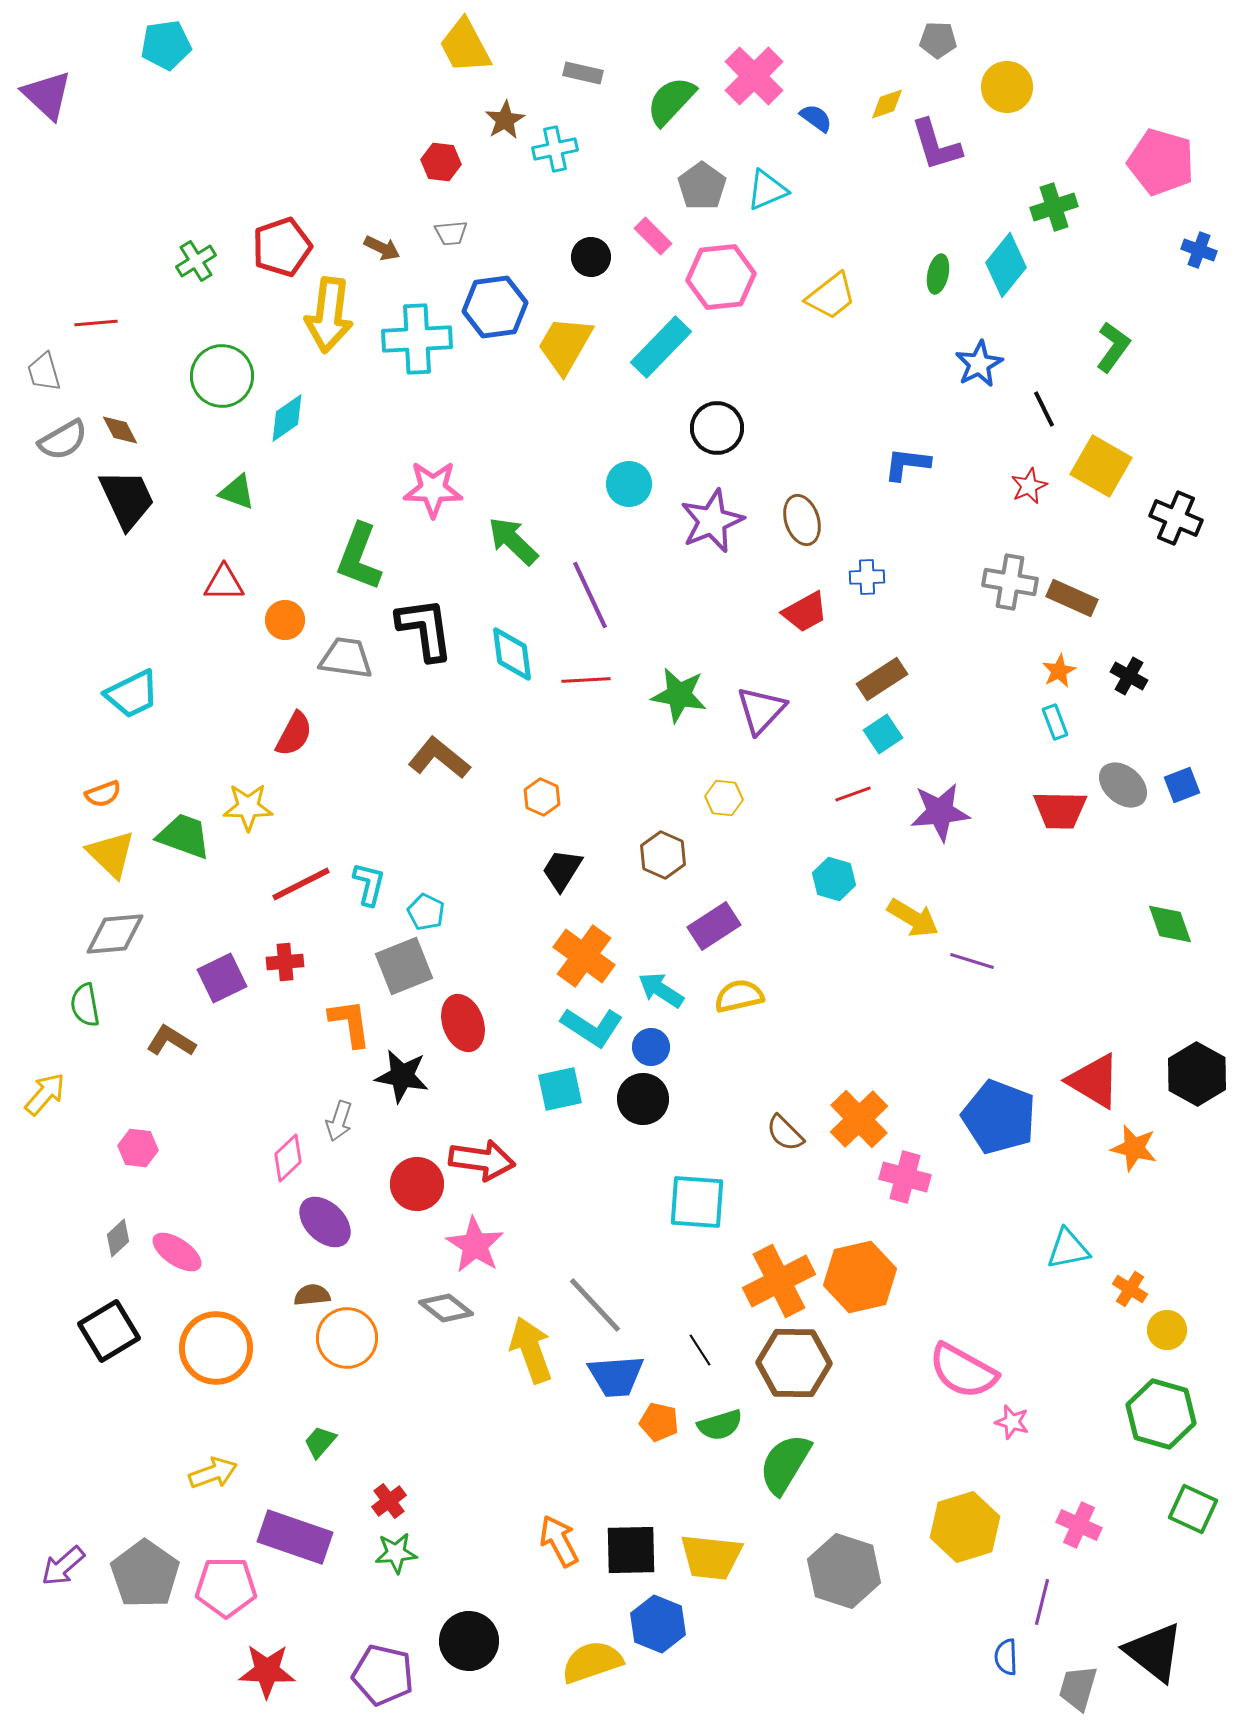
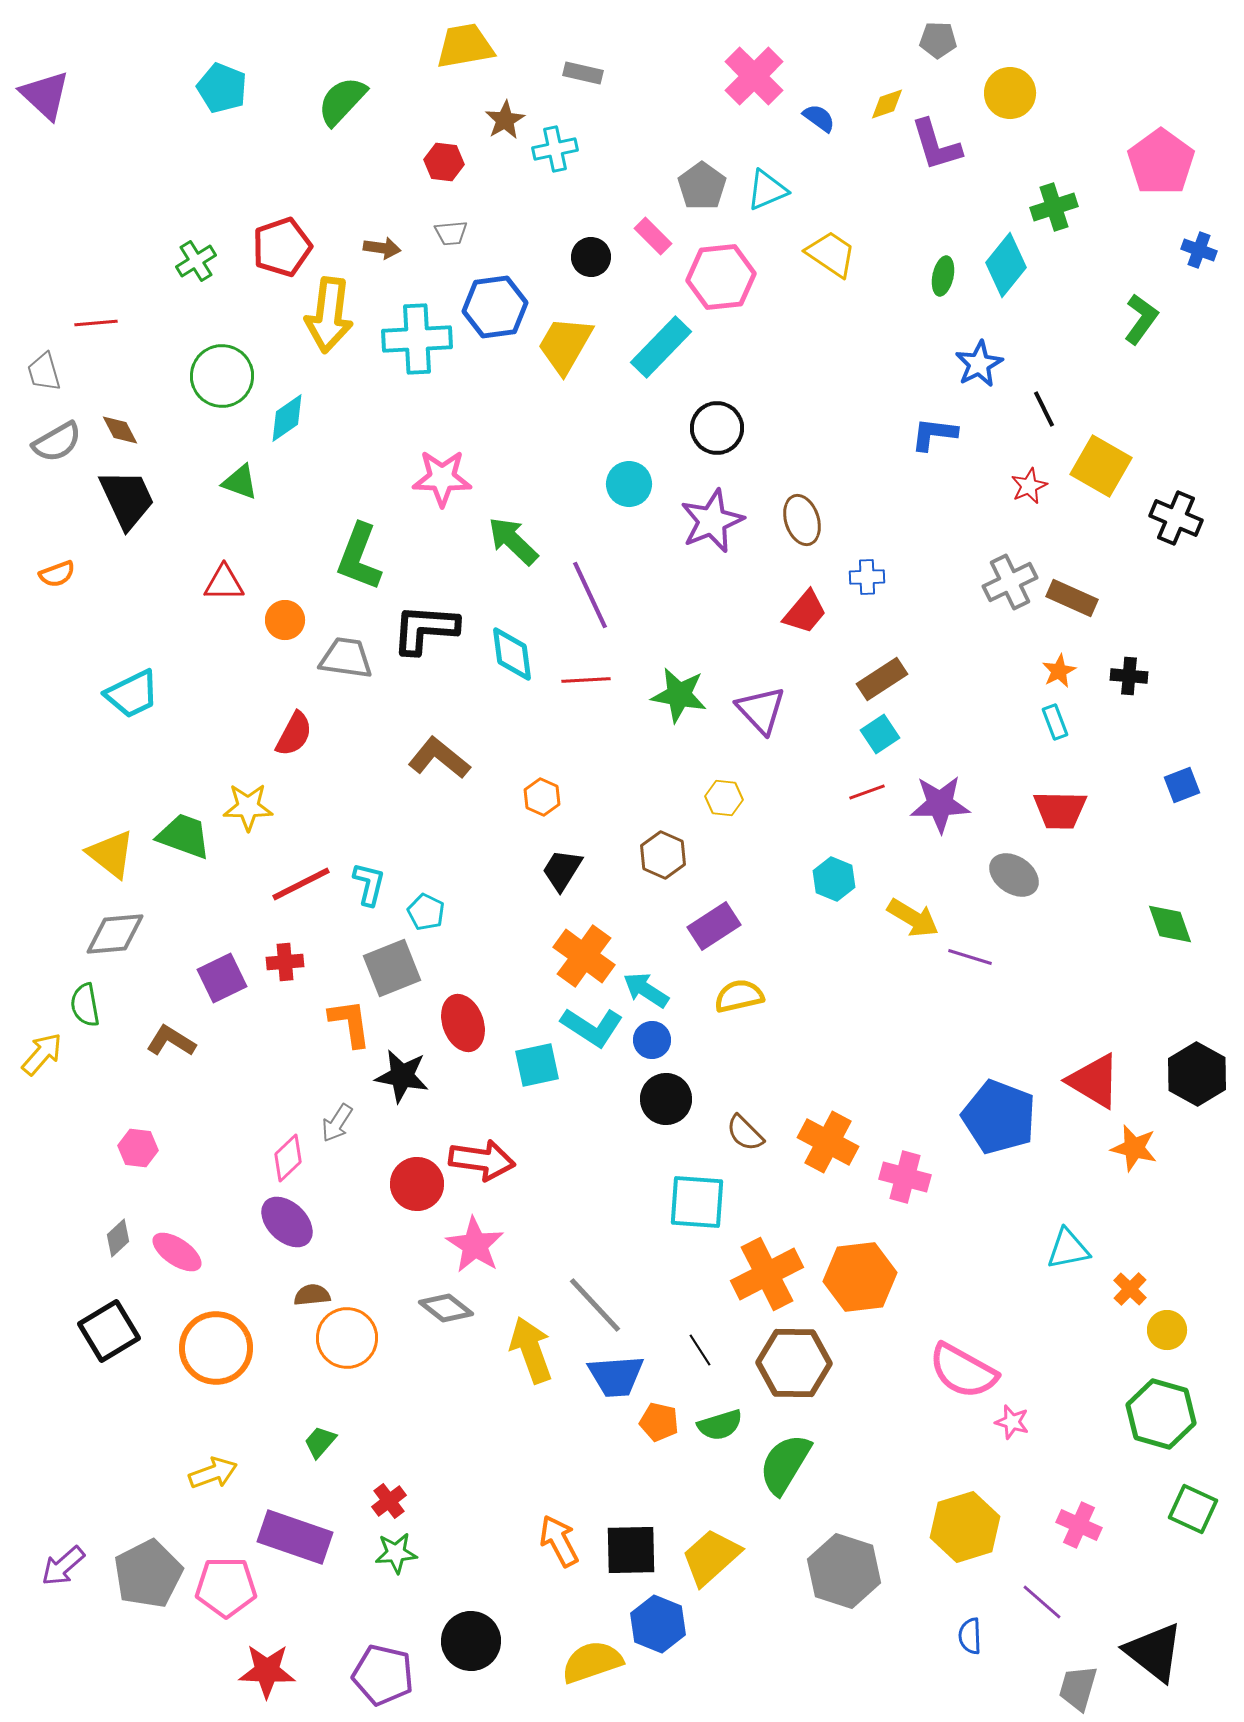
cyan pentagon at (166, 45): moved 56 px right, 43 px down; rotated 30 degrees clockwise
yellow trapezoid at (465, 46): rotated 108 degrees clockwise
yellow circle at (1007, 87): moved 3 px right, 6 px down
purple triangle at (47, 95): moved 2 px left
green semicircle at (671, 101): moved 329 px left
blue semicircle at (816, 118): moved 3 px right
red hexagon at (441, 162): moved 3 px right
pink pentagon at (1161, 162): rotated 20 degrees clockwise
brown arrow at (382, 248): rotated 18 degrees counterclockwise
green ellipse at (938, 274): moved 5 px right, 2 px down
yellow trapezoid at (831, 296): moved 42 px up; rotated 108 degrees counterclockwise
green L-shape at (1113, 347): moved 28 px right, 28 px up
gray semicircle at (63, 440): moved 6 px left, 2 px down
blue L-shape at (907, 464): moved 27 px right, 30 px up
pink star at (433, 489): moved 9 px right, 11 px up
green triangle at (237, 492): moved 3 px right, 10 px up
gray cross at (1010, 582): rotated 36 degrees counterclockwise
red trapezoid at (805, 612): rotated 21 degrees counterclockwise
black L-shape at (425, 629): rotated 78 degrees counterclockwise
black cross at (1129, 676): rotated 24 degrees counterclockwise
purple triangle at (761, 710): rotated 26 degrees counterclockwise
cyan square at (883, 734): moved 3 px left
gray ellipse at (1123, 785): moved 109 px left, 90 px down; rotated 6 degrees counterclockwise
orange semicircle at (103, 794): moved 46 px left, 220 px up
red line at (853, 794): moved 14 px right, 2 px up
purple star at (940, 812): moved 8 px up; rotated 4 degrees clockwise
yellow triangle at (111, 854): rotated 6 degrees counterclockwise
cyan hexagon at (834, 879): rotated 6 degrees clockwise
purple line at (972, 961): moved 2 px left, 4 px up
gray square at (404, 966): moved 12 px left, 2 px down
cyan arrow at (661, 990): moved 15 px left
blue circle at (651, 1047): moved 1 px right, 7 px up
cyan square at (560, 1089): moved 23 px left, 24 px up
yellow arrow at (45, 1094): moved 3 px left, 40 px up
black circle at (643, 1099): moved 23 px right
orange cross at (859, 1119): moved 31 px left, 23 px down; rotated 18 degrees counterclockwise
gray arrow at (339, 1121): moved 2 px left, 2 px down; rotated 15 degrees clockwise
brown semicircle at (785, 1133): moved 40 px left
purple ellipse at (325, 1222): moved 38 px left
orange hexagon at (860, 1277): rotated 6 degrees clockwise
orange cross at (779, 1281): moved 12 px left, 7 px up
orange cross at (1130, 1289): rotated 12 degrees clockwise
yellow trapezoid at (711, 1557): rotated 132 degrees clockwise
gray pentagon at (145, 1574): moved 3 px right; rotated 10 degrees clockwise
purple line at (1042, 1602): rotated 63 degrees counterclockwise
black circle at (469, 1641): moved 2 px right
blue semicircle at (1006, 1657): moved 36 px left, 21 px up
